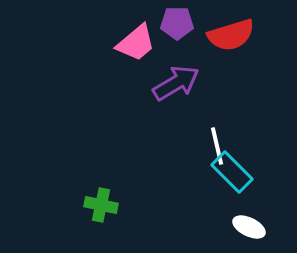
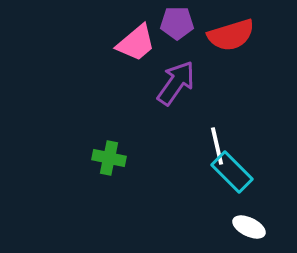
purple arrow: rotated 24 degrees counterclockwise
green cross: moved 8 px right, 47 px up
